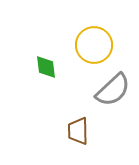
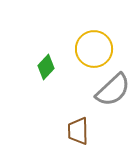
yellow circle: moved 4 px down
green diamond: rotated 50 degrees clockwise
